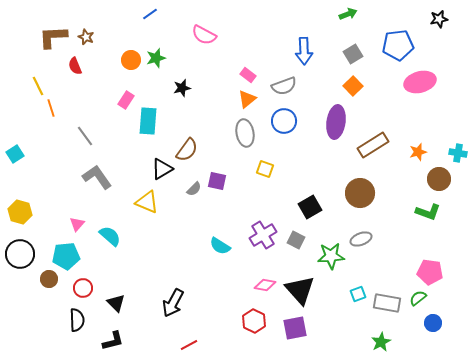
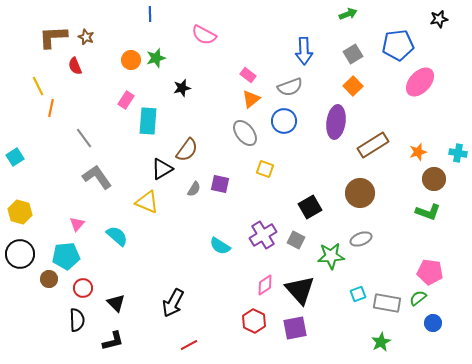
blue line at (150, 14): rotated 56 degrees counterclockwise
pink ellipse at (420, 82): rotated 32 degrees counterclockwise
gray semicircle at (284, 86): moved 6 px right, 1 px down
orange triangle at (247, 99): moved 4 px right
orange line at (51, 108): rotated 30 degrees clockwise
gray ellipse at (245, 133): rotated 28 degrees counterclockwise
gray line at (85, 136): moved 1 px left, 2 px down
cyan square at (15, 154): moved 3 px down
brown circle at (439, 179): moved 5 px left
purple square at (217, 181): moved 3 px right, 3 px down
gray semicircle at (194, 189): rotated 14 degrees counterclockwise
cyan semicircle at (110, 236): moved 7 px right
pink diamond at (265, 285): rotated 45 degrees counterclockwise
